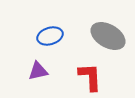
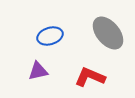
gray ellipse: moved 3 px up; rotated 20 degrees clockwise
red L-shape: rotated 64 degrees counterclockwise
